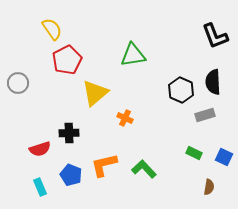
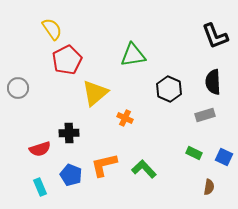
gray circle: moved 5 px down
black hexagon: moved 12 px left, 1 px up
